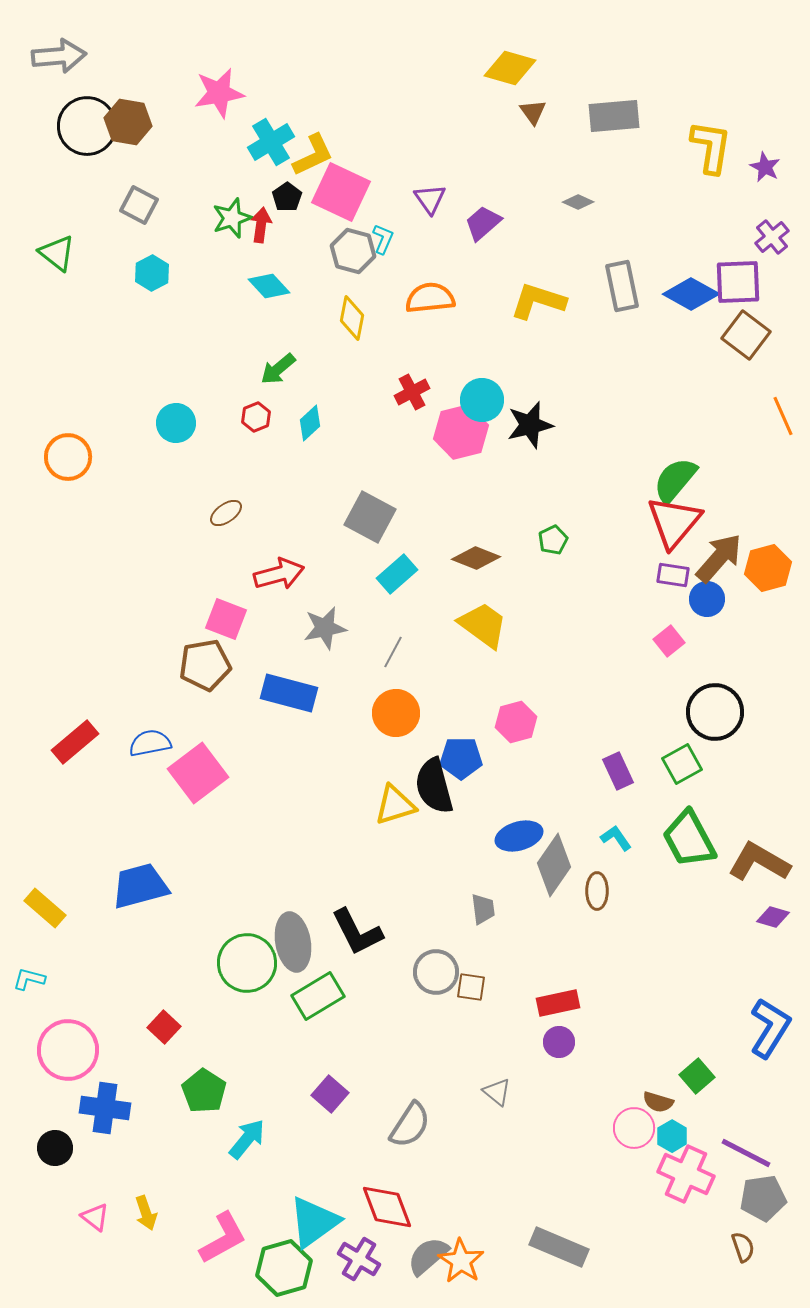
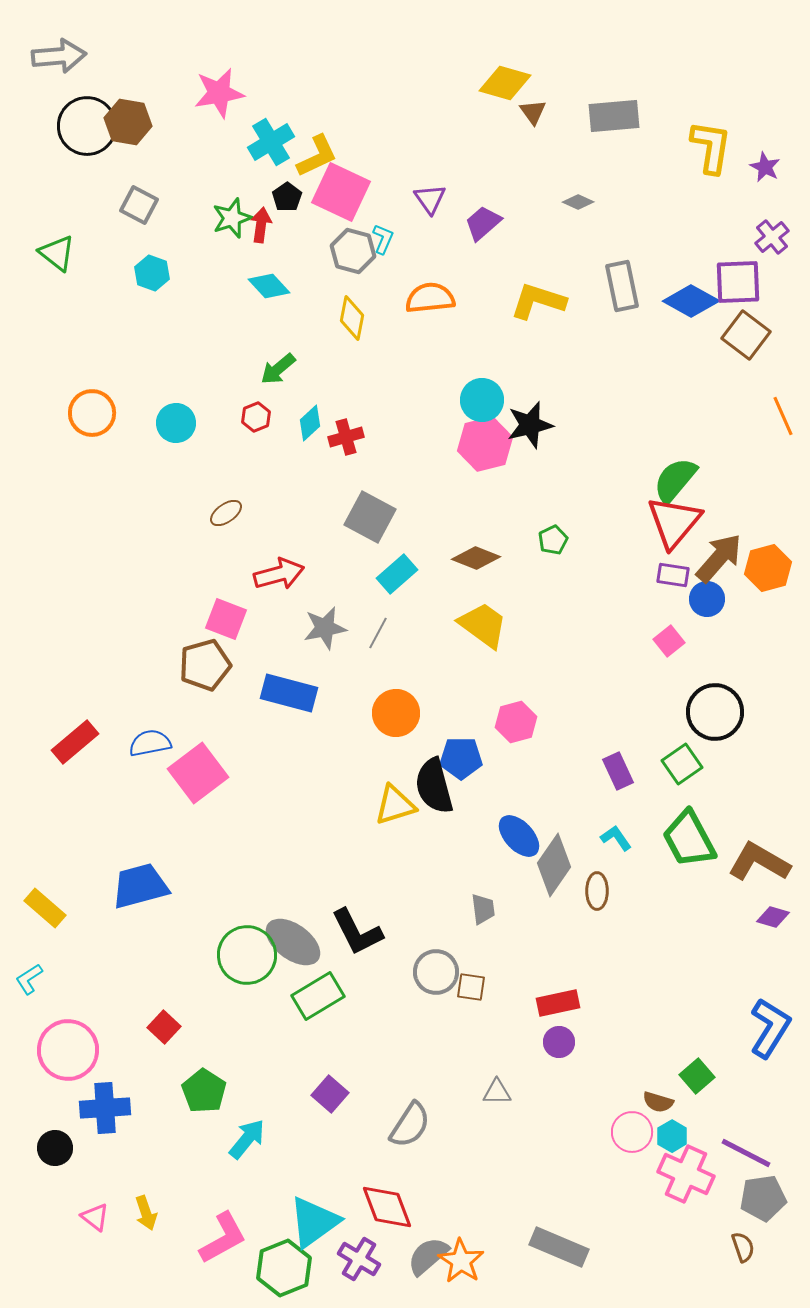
yellow diamond at (510, 68): moved 5 px left, 15 px down
yellow L-shape at (313, 155): moved 4 px right, 1 px down
cyan hexagon at (152, 273): rotated 12 degrees counterclockwise
blue diamond at (691, 294): moved 7 px down
red cross at (412, 392): moved 66 px left, 45 px down; rotated 12 degrees clockwise
pink hexagon at (461, 432): moved 24 px right, 12 px down
orange circle at (68, 457): moved 24 px right, 44 px up
gray line at (393, 652): moved 15 px left, 19 px up
brown pentagon at (205, 665): rotated 6 degrees counterclockwise
green square at (682, 764): rotated 6 degrees counterclockwise
blue ellipse at (519, 836): rotated 63 degrees clockwise
gray ellipse at (293, 942): rotated 44 degrees counterclockwise
green circle at (247, 963): moved 8 px up
cyan L-shape at (29, 979): rotated 48 degrees counterclockwise
gray triangle at (497, 1092): rotated 40 degrees counterclockwise
blue cross at (105, 1108): rotated 12 degrees counterclockwise
pink circle at (634, 1128): moved 2 px left, 4 px down
green hexagon at (284, 1268): rotated 6 degrees counterclockwise
